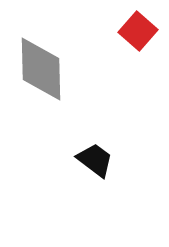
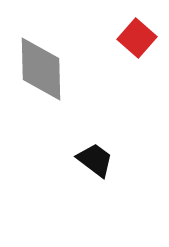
red square: moved 1 px left, 7 px down
